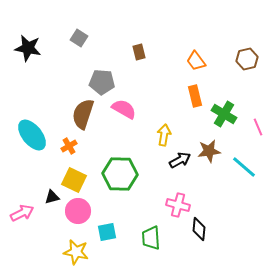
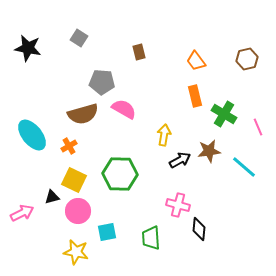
brown semicircle: rotated 124 degrees counterclockwise
